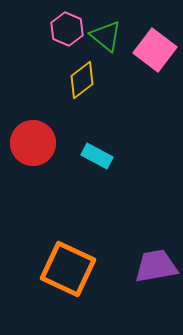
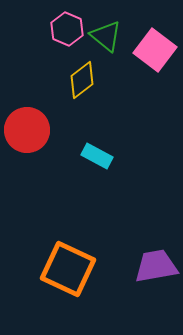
red circle: moved 6 px left, 13 px up
